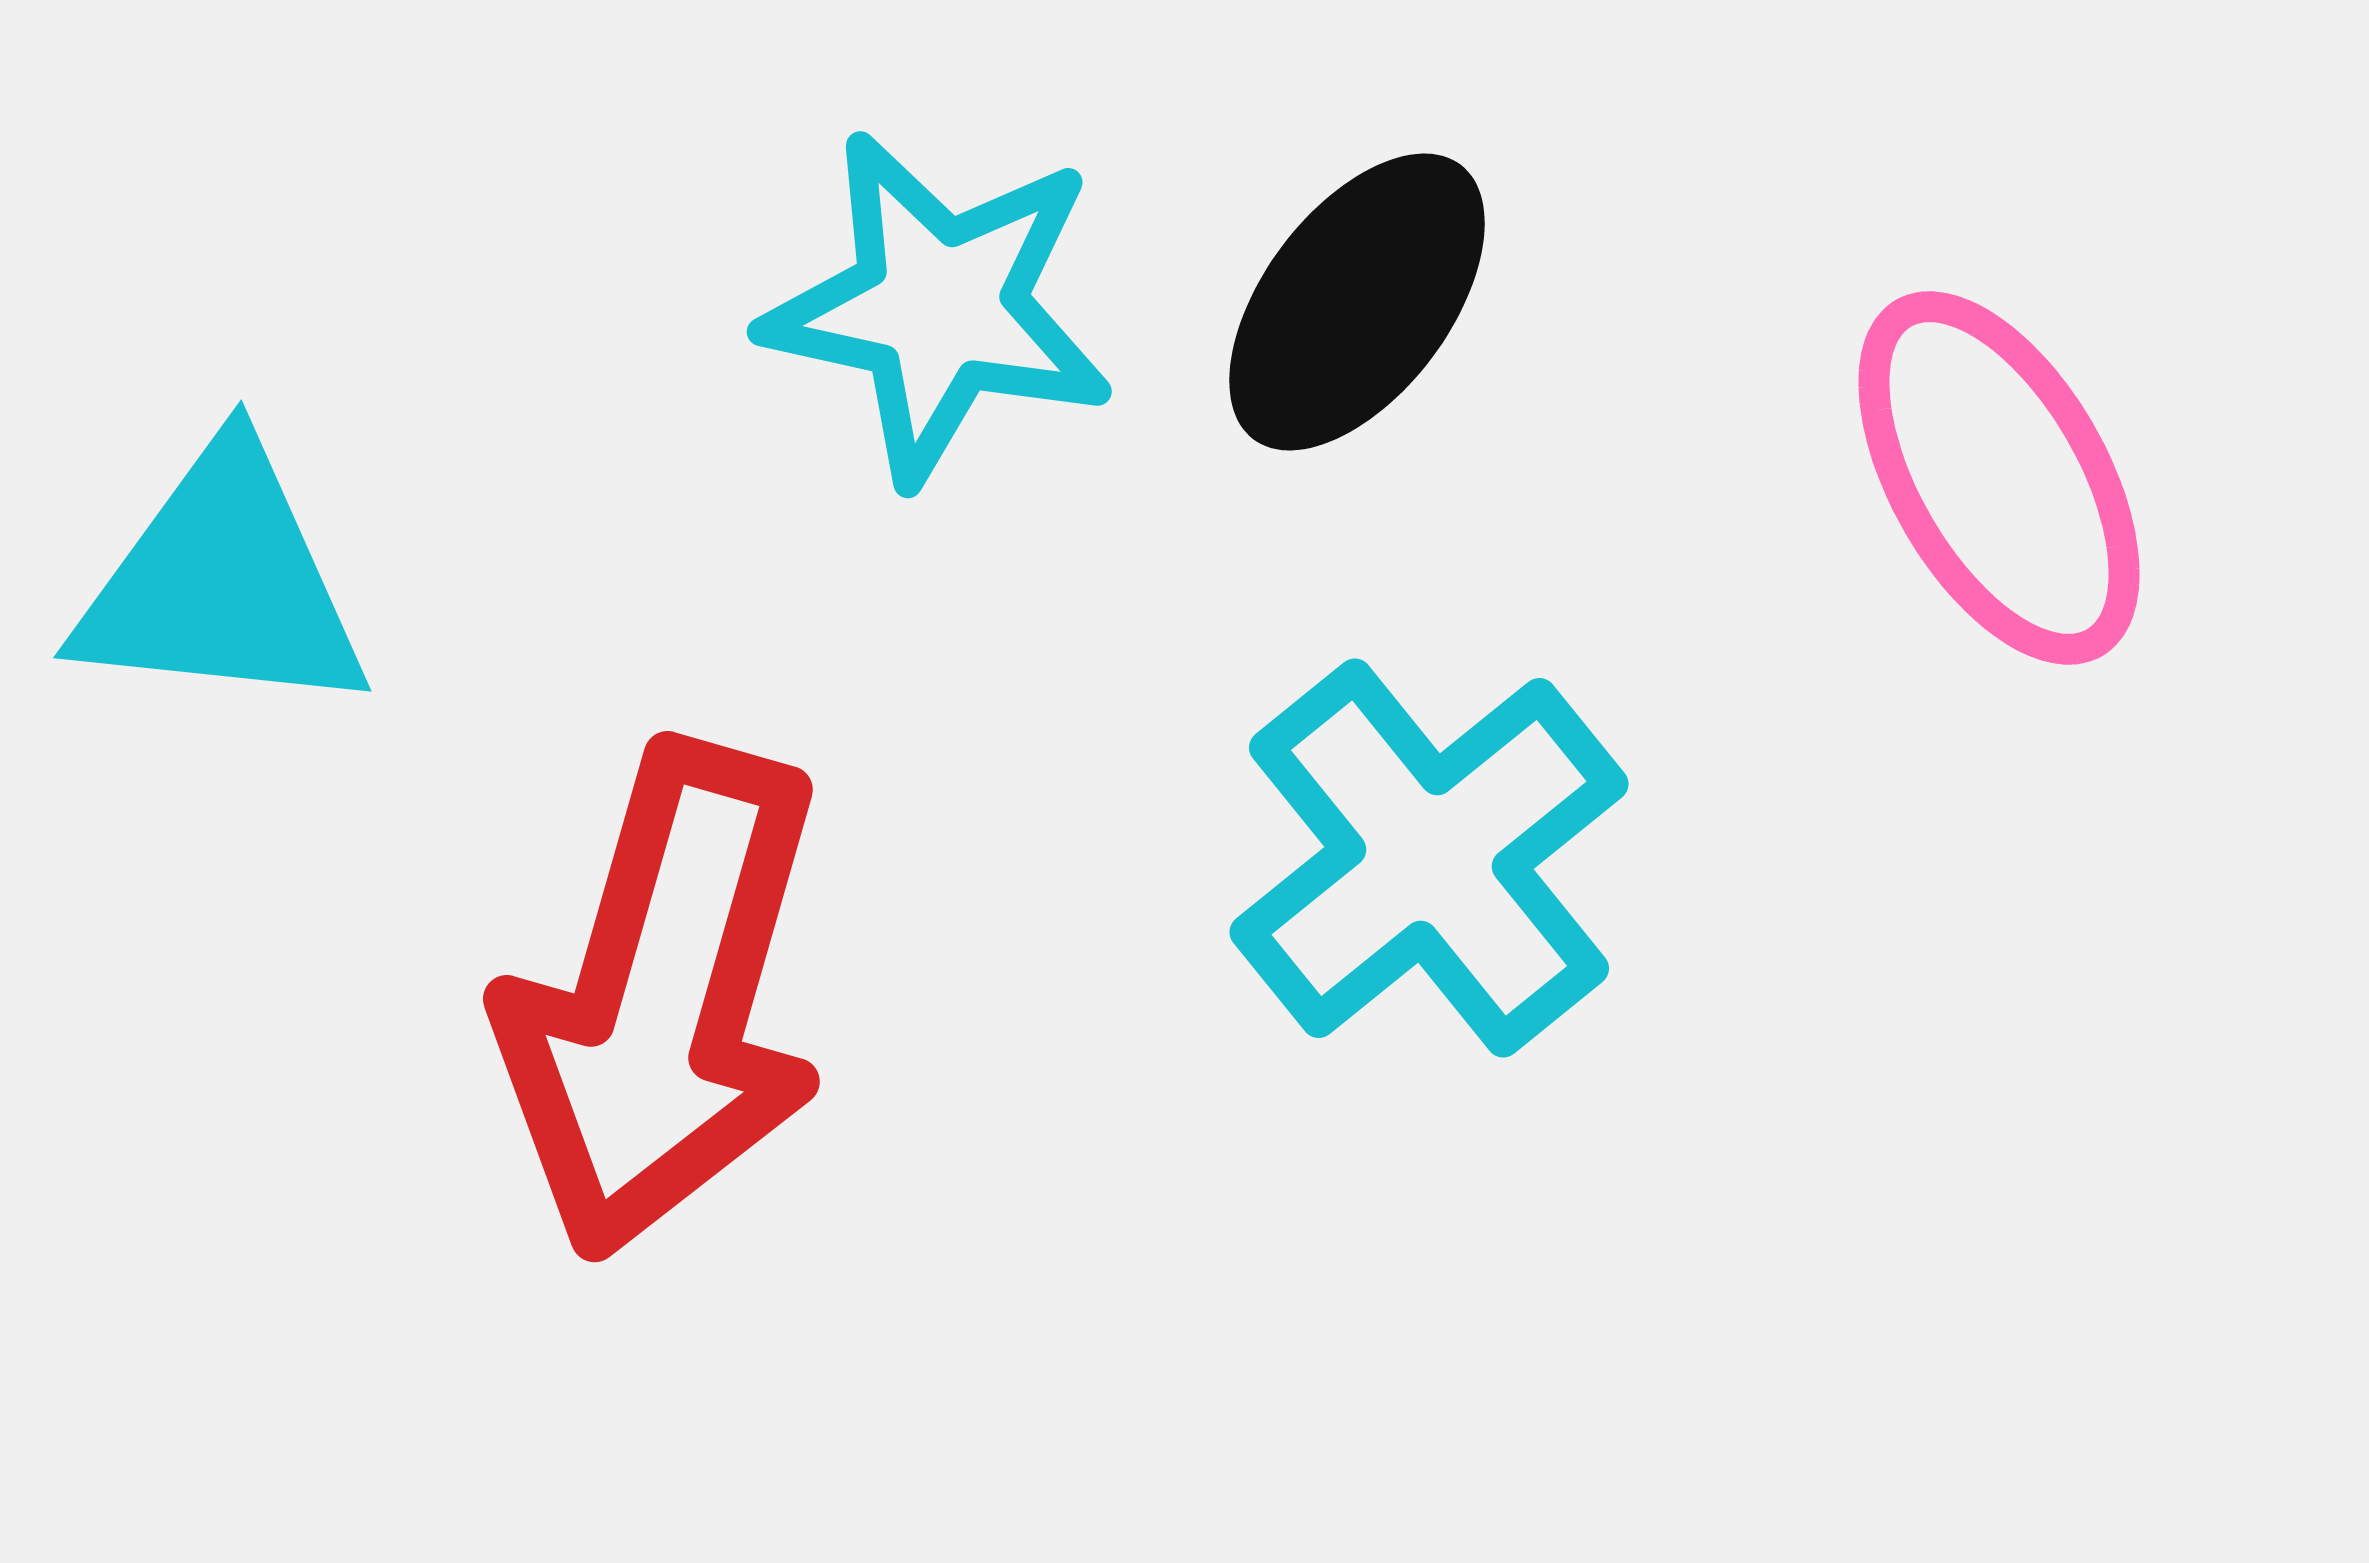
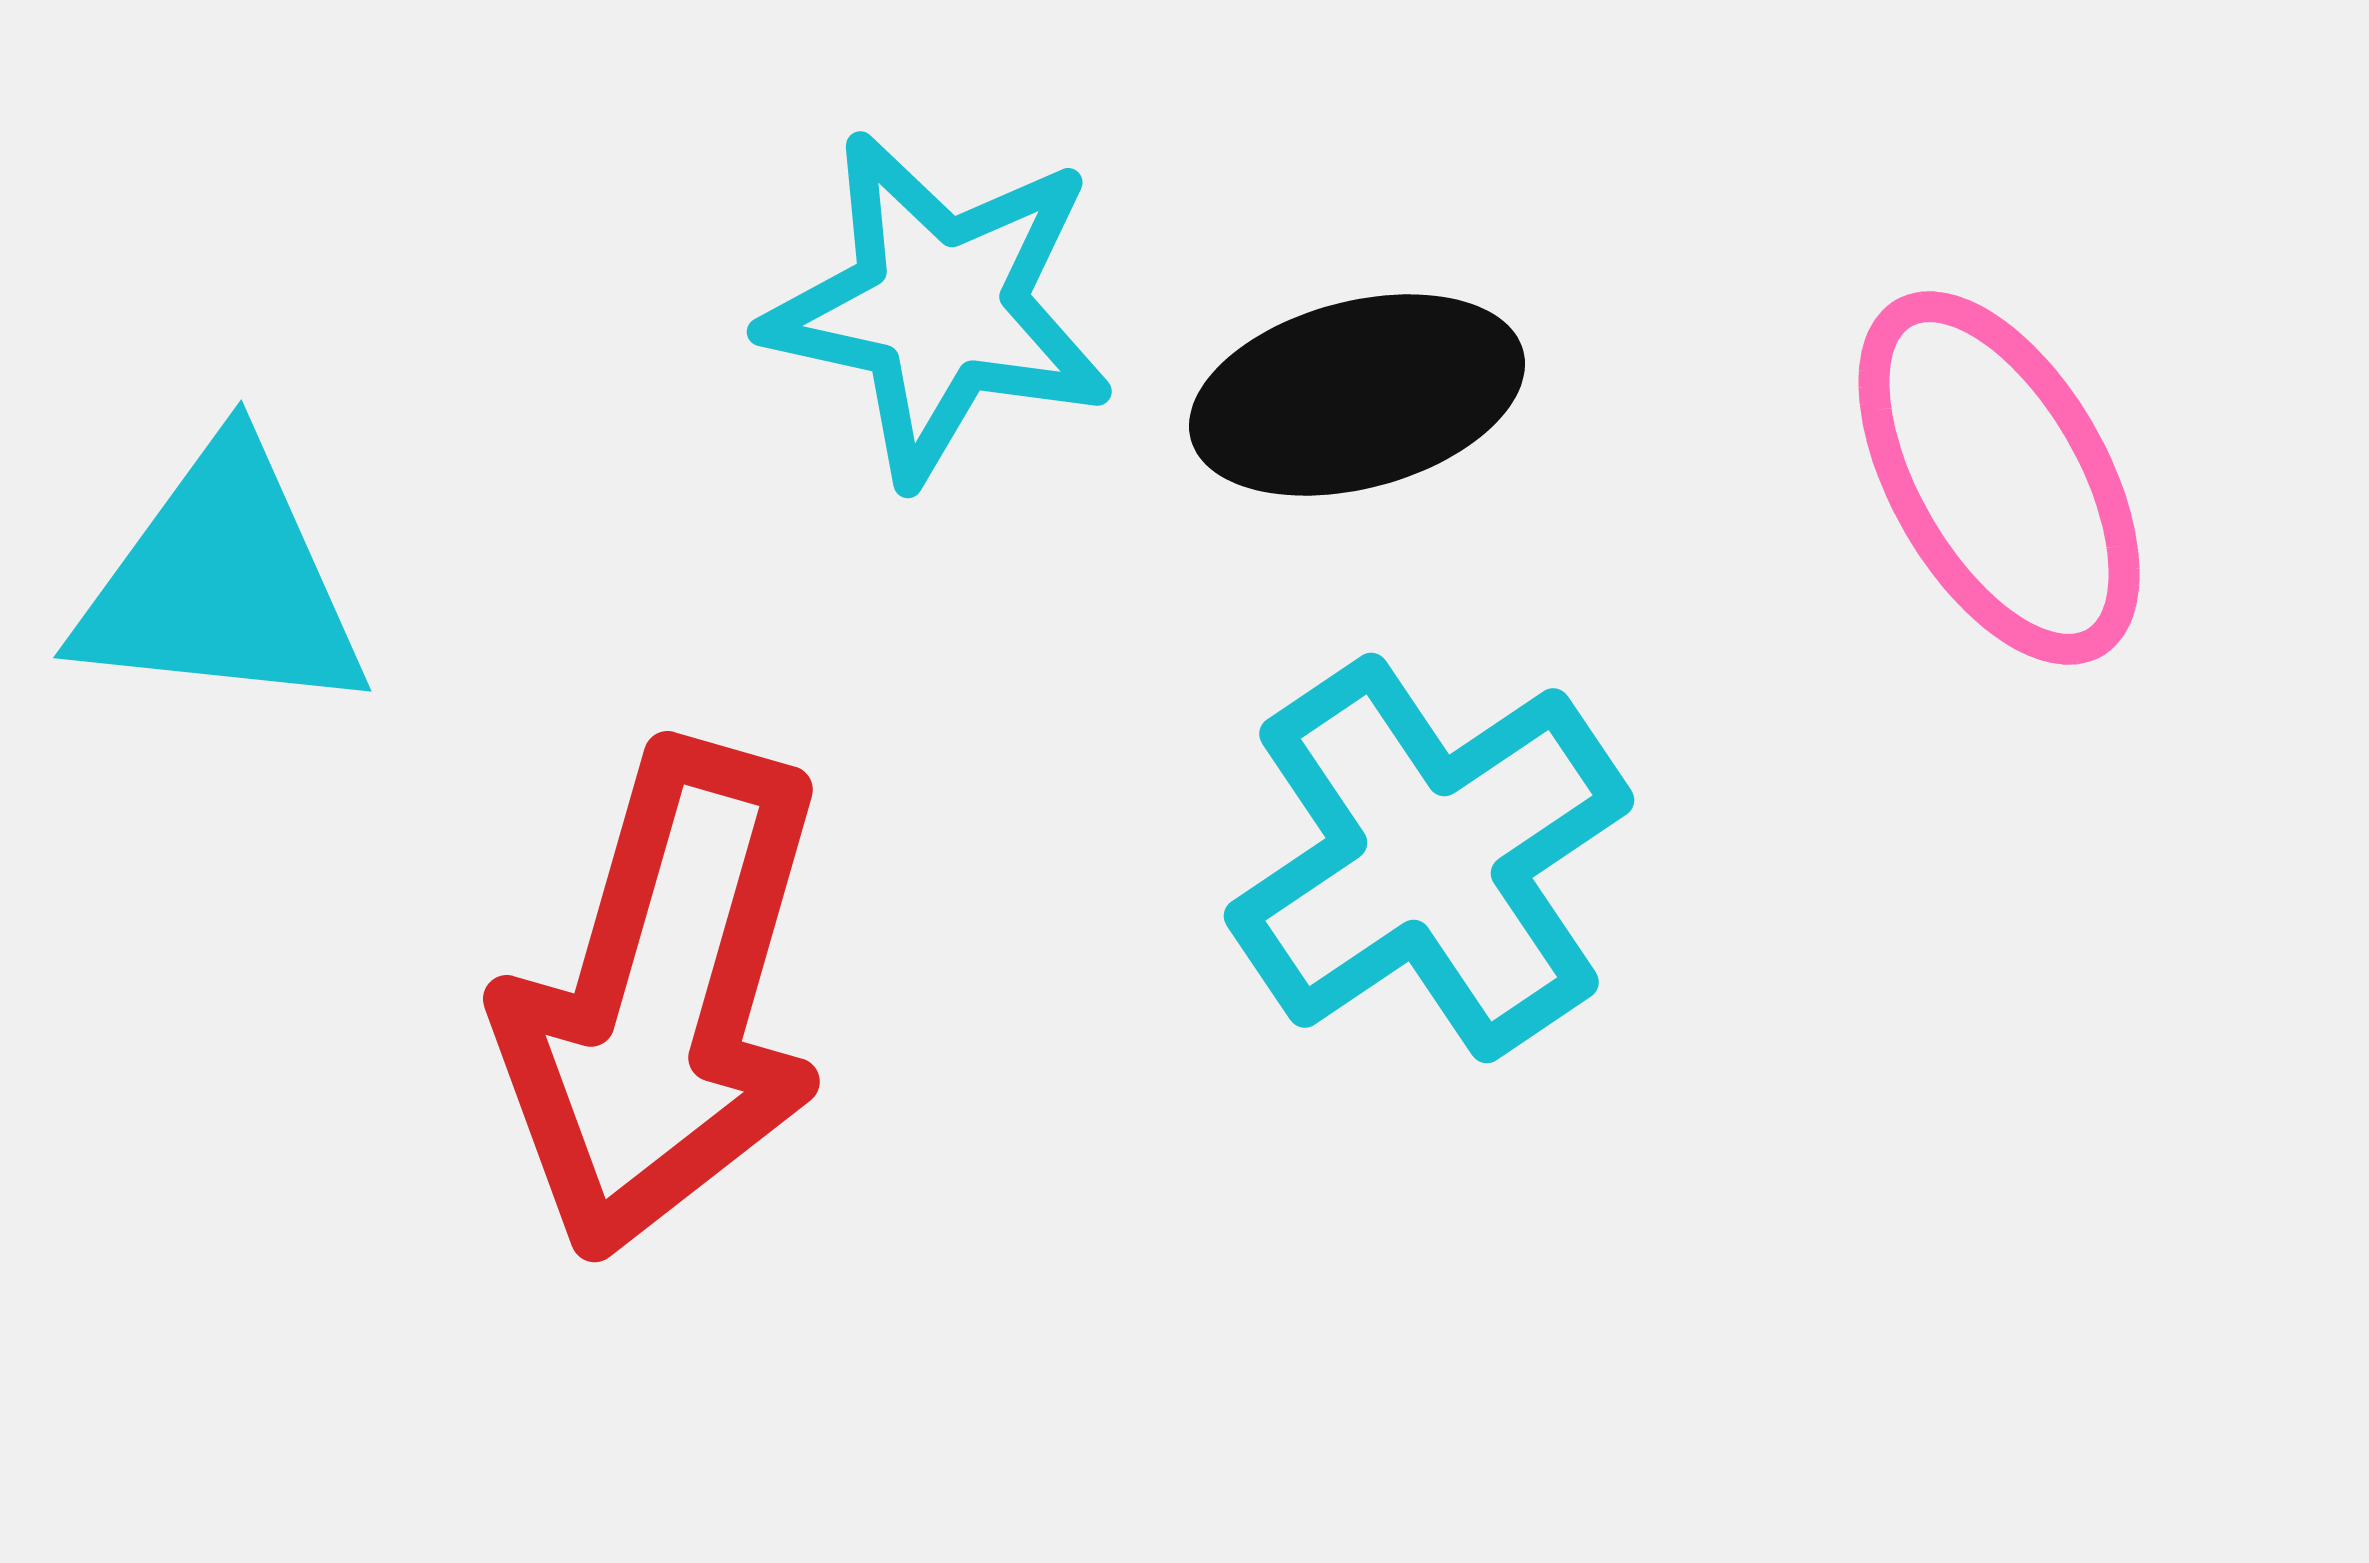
black ellipse: moved 93 px down; rotated 38 degrees clockwise
cyan cross: rotated 5 degrees clockwise
